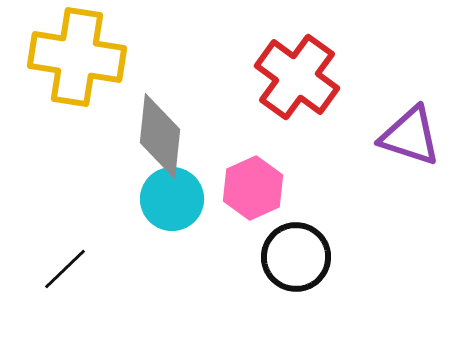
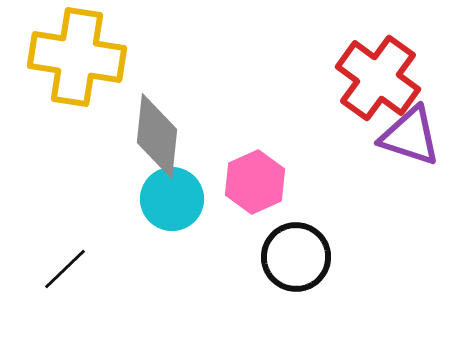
red cross: moved 81 px right, 1 px down
gray diamond: moved 3 px left
pink hexagon: moved 2 px right, 6 px up
